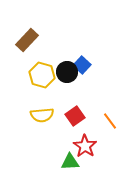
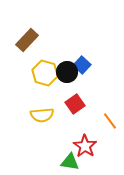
yellow hexagon: moved 3 px right, 2 px up
red square: moved 12 px up
green triangle: rotated 12 degrees clockwise
